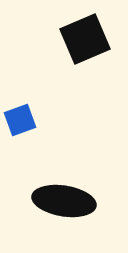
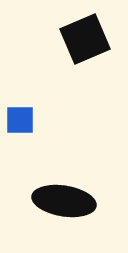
blue square: rotated 20 degrees clockwise
